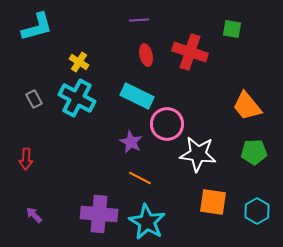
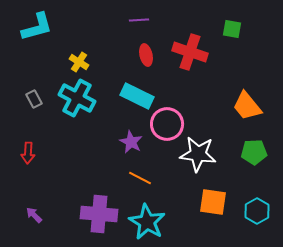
red arrow: moved 2 px right, 6 px up
